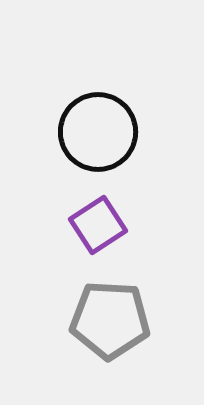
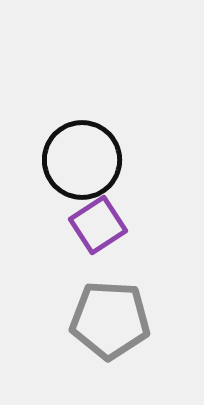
black circle: moved 16 px left, 28 px down
